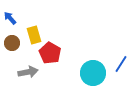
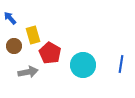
yellow rectangle: moved 1 px left
brown circle: moved 2 px right, 3 px down
blue line: rotated 24 degrees counterclockwise
cyan circle: moved 10 px left, 8 px up
